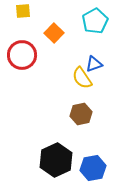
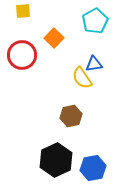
orange square: moved 5 px down
blue triangle: rotated 12 degrees clockwise
brown hexagon: moved 10 px left, 2 px down
